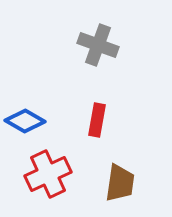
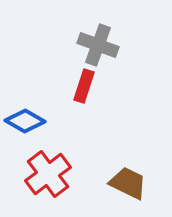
red rectangle: moved 13 px left, 34 px up; rotated 8 degrees clockwise
red cross: rotated 12 degrees counterclockwise
brown trapezoid: moved 8 px right; rotated 72 degrees counterclockwise
